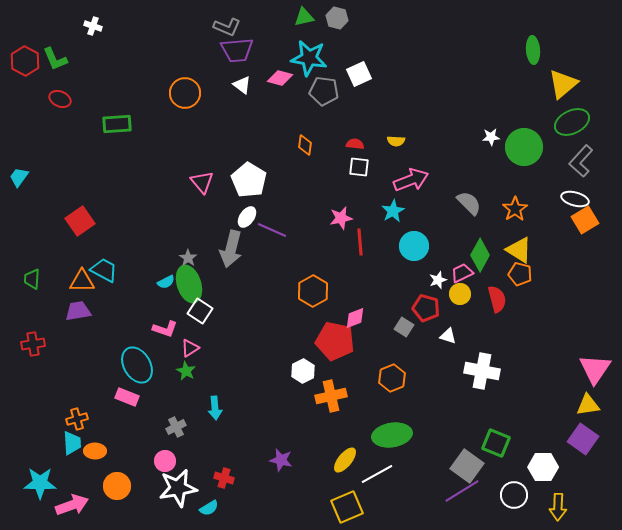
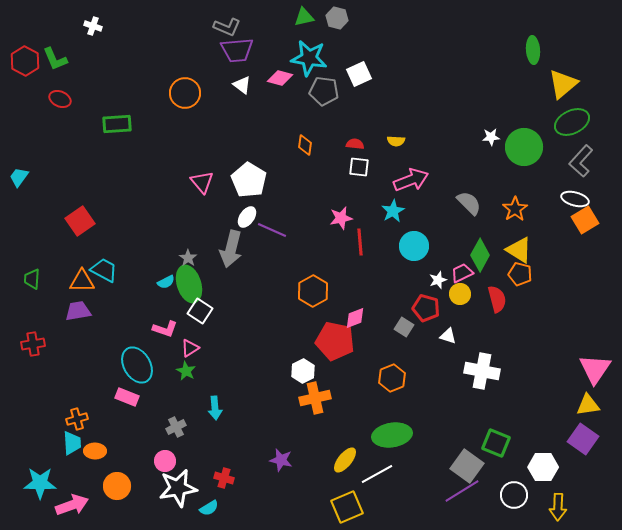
orange cross at (331, 396): moved 16 px left, 2 px down
